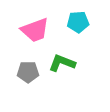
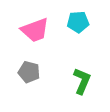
green L-shape: moved 20 px right, 18 px down; rotated 92 degrees clockwise
gray pentagon: moved 1 px right; rotated 15 degrees clockwise
